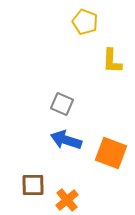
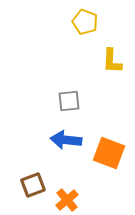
gray square: moved 7 px right, 3 px up; rotated 30 degrees counterclockwise
blue arrow: rotated 12 degrees counterclockwise
orange square: moved 2 px left
brown square: rotated 20 degrees counterclockwise
